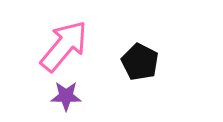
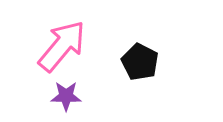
pink arrow: moved 2 px left
